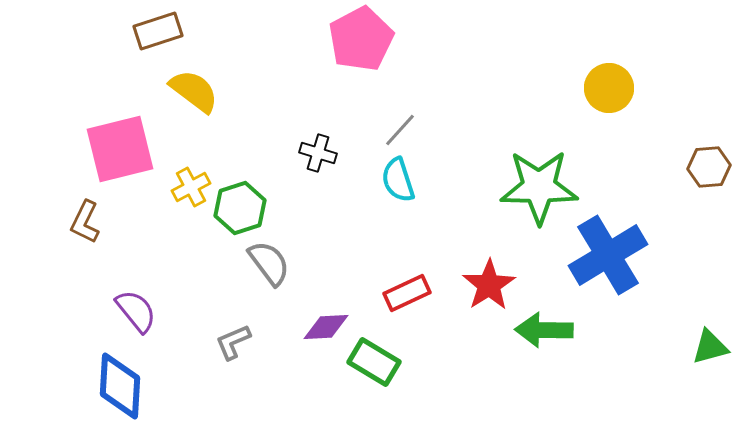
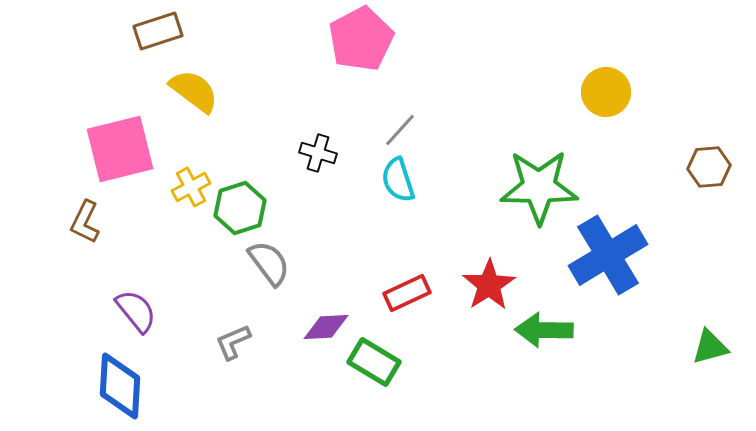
yellow circle: moved 3 px left, 4 px down
